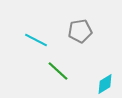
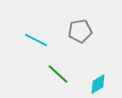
green line: moved 3 px down
cyan diamond: moved 7 px left
